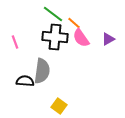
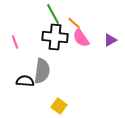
green line: rotated 25 degrees clockwise
purple triangle: moved 2 px right, 1 px down
